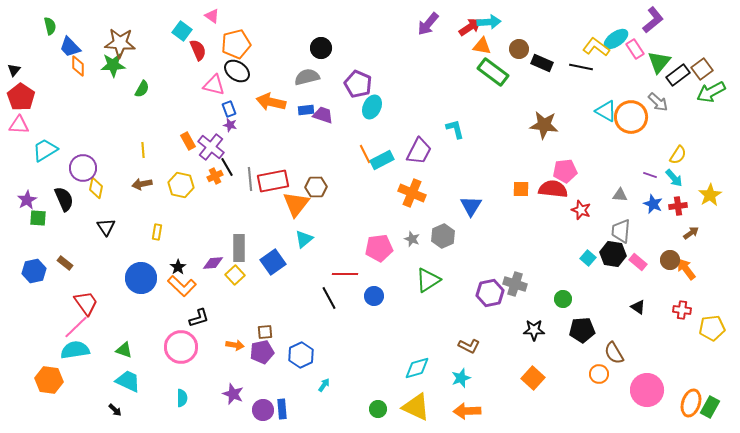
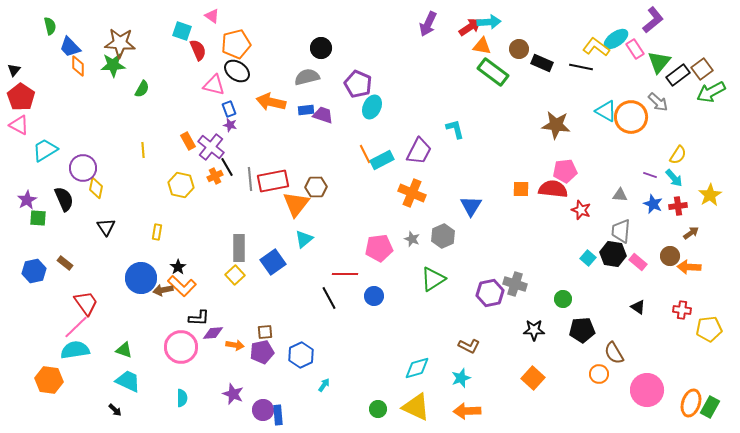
purple arrow at (428, 24): rotated 15 degrees counterclockwise
cyan square at (182, 31): rotated 18 degrees counterclockwise
pink triangle at (19, 125): rotated 25 degrees clockwise
brown star at (544, 125): moved 12 px right
brown arrow at (142, 184): moved 21 px right, 106 px down
brown circle at (670, 260): moved 4 px up
purple diamond at (213, 263): moved 70 px down
orange arrow at (686, 269): moved 3 px right, 2 px up; rotated 50 degrees counterclockwise
green triangle at (428, 280): moved 5 px right, 1 px up
black L-shape at (199, 318): rotated 20 degrees clockwise
yellow pentagon at (712, 328): moved 3 px left, 1 px down
blue rectangle at (282, 409): moved 4 px left, 6 px down
